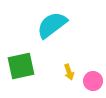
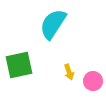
cyan semicircle: moved 1 px right, 1 px up; rotated 20 degrees counterclockwise
green square: moved 2 px left, 1 px up
